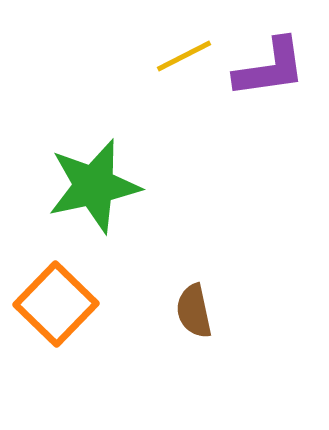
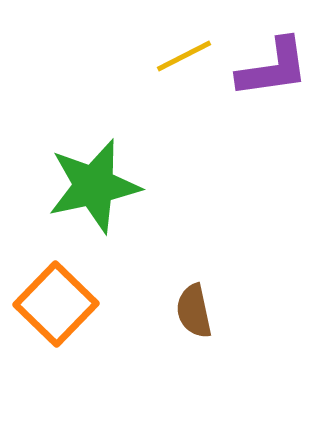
purple L-shape: moved 3 px right
